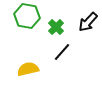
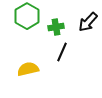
green hexagon: rotated 20 degrees clockwise
green cross: rotated 35 degrees clockwise
black line: rotated 18 degrees counterclockwise
